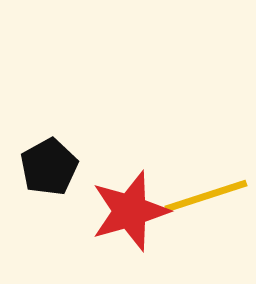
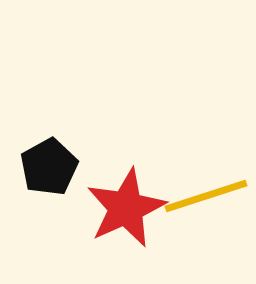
red star: moved 4 px left, 3 px up; rotated 8 degrees counterclockwise
